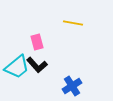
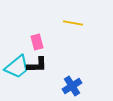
black L-shape: rotated 50 degrees counterclockwise
